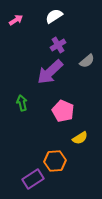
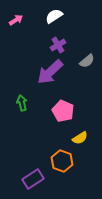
orange hexagon: moved 7 px right; rotated 25 degrees clockwise
